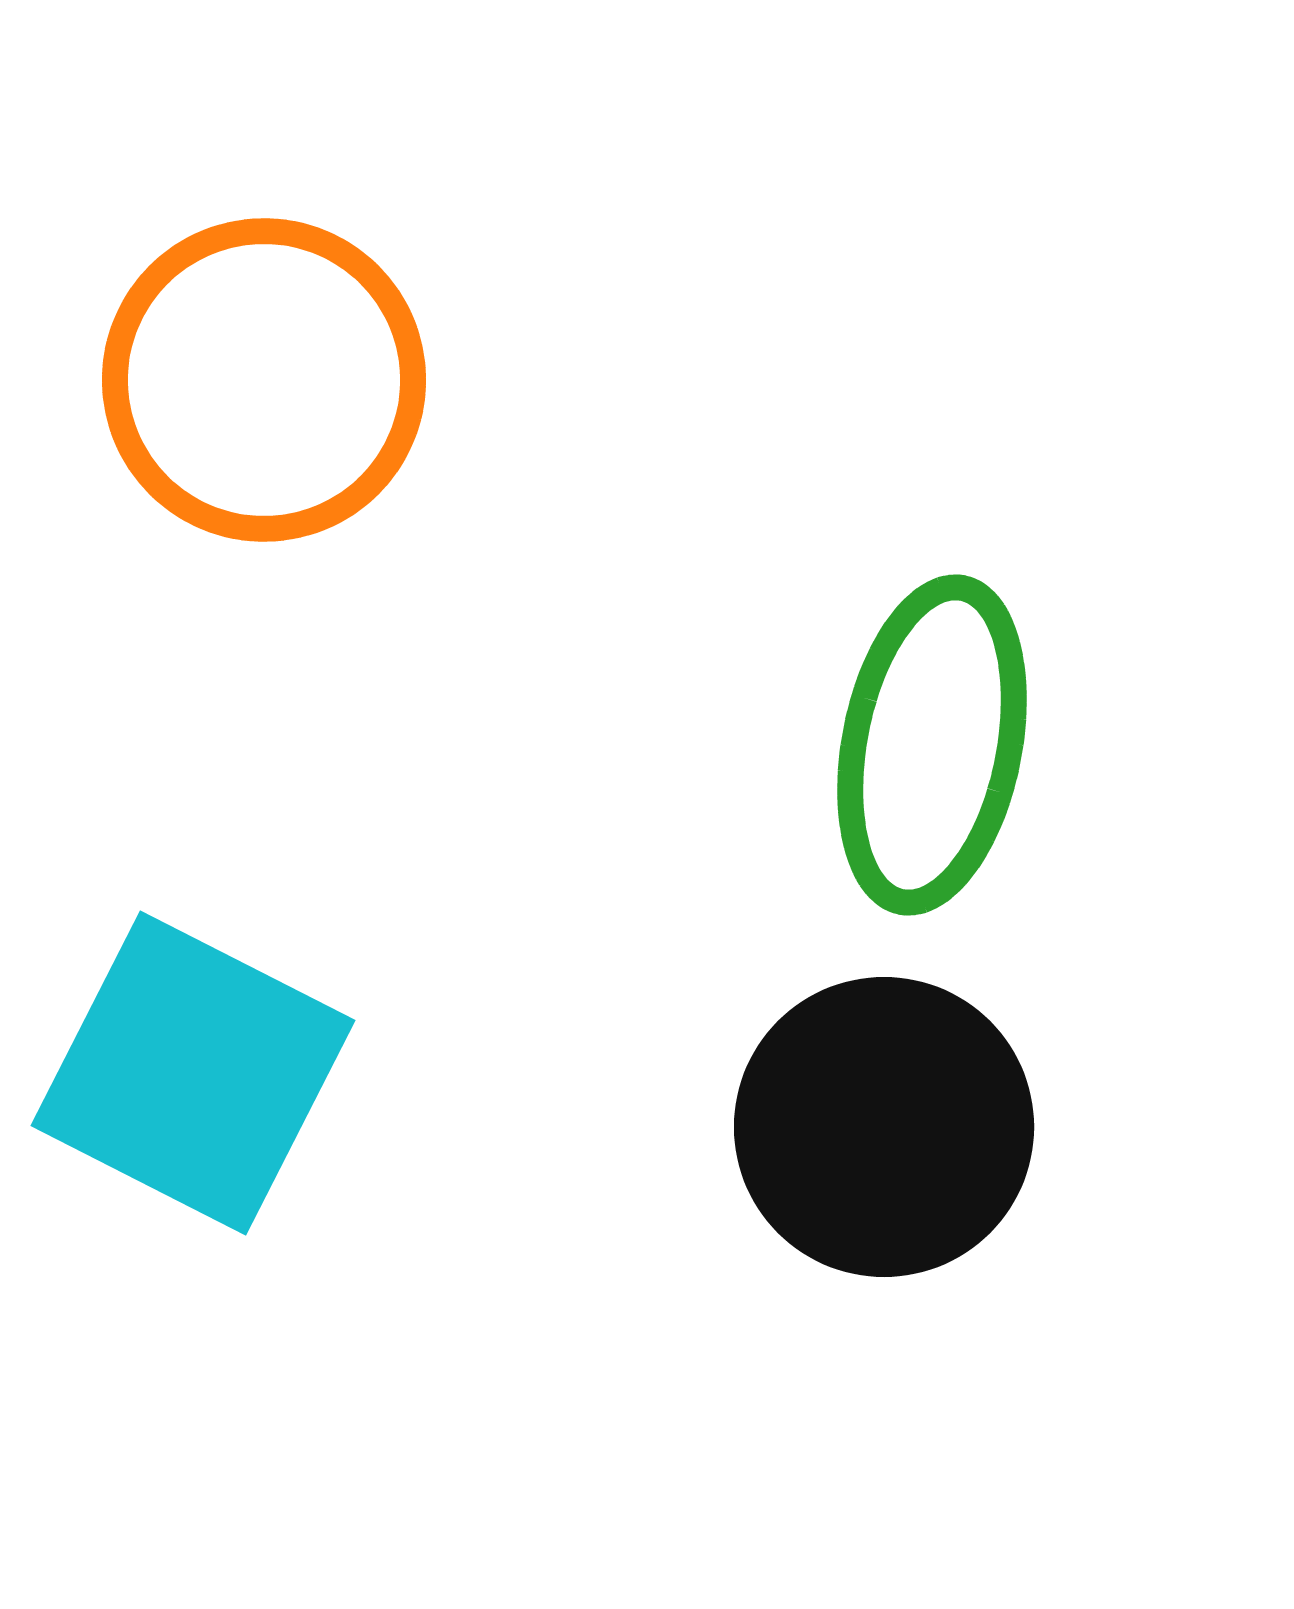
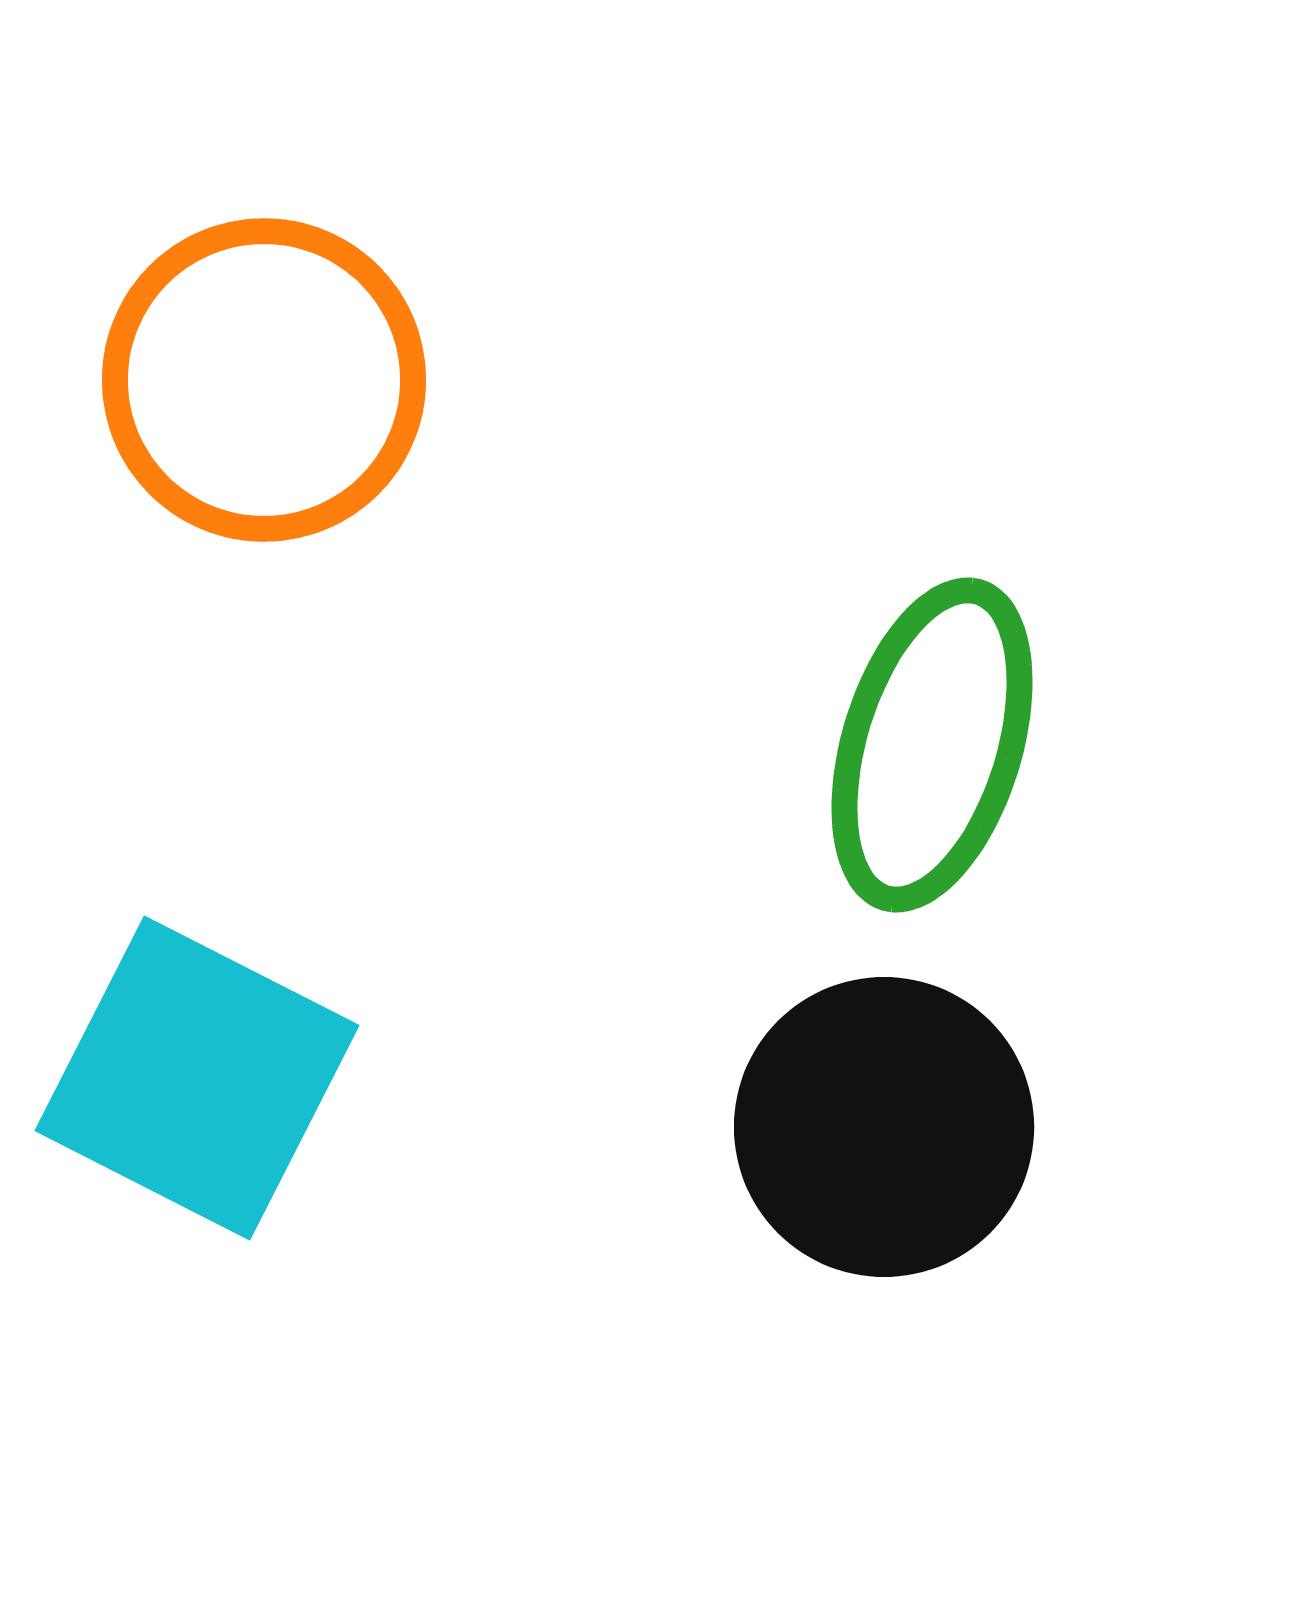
green ellipse: rotated 6 degrees clockwise
cyan square: moved 4 px right, 5 px down
